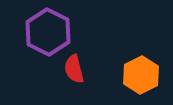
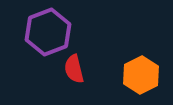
purple hexagon: rotated 12 degrees clockwise
